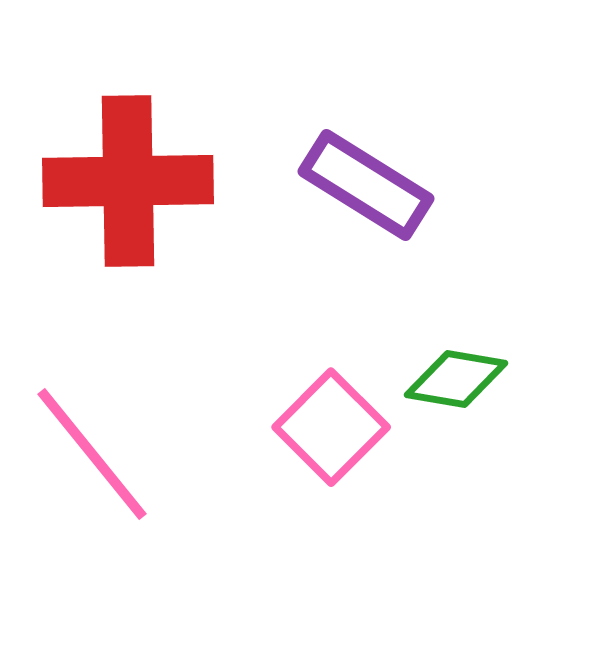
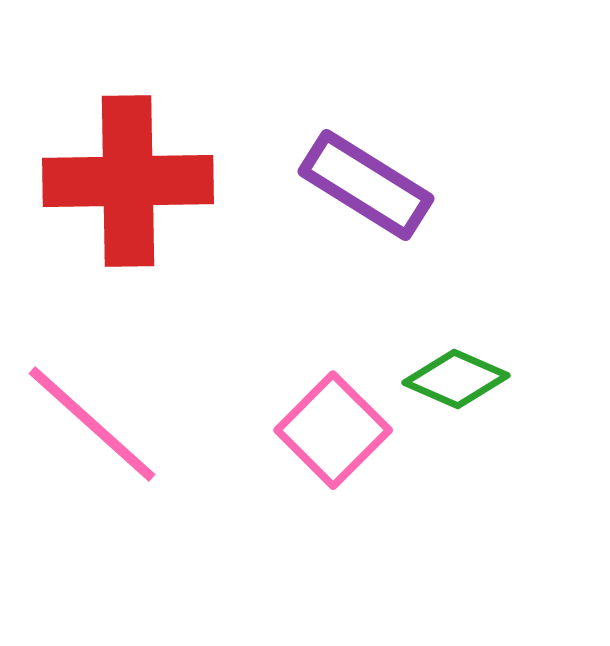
green diamond: rotated 14 degrees clockwise
pink square: moved 2 px right, 3 px down
pink line: moved 30 px up; rotated 9 degrees counterclockwise
